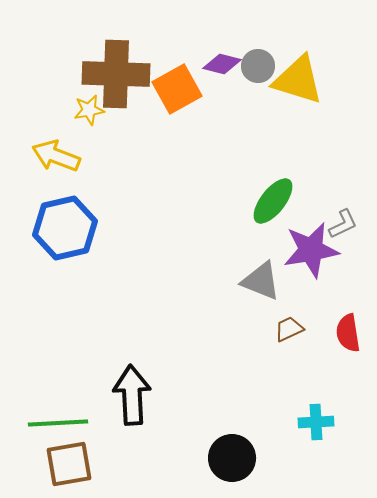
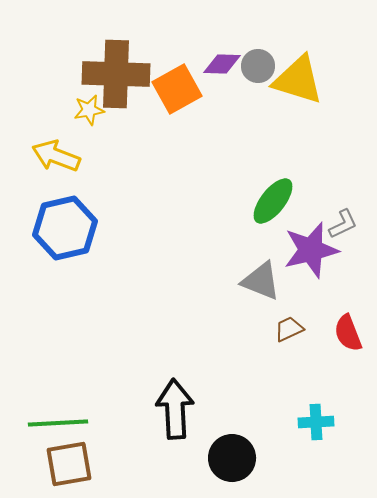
purple diamond: rotated 12 degrees counterclockwise
purple star: rotated 4 degrees counterclockwise
red semicircle: rotated 12 degrees counterclockwise
black arrow: moved 43 px right, 14 px down
